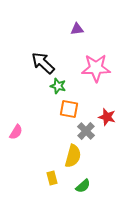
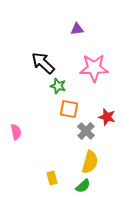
pink star: moved 2 px left
pink semicircle: rotated 42 degrees counterclockwise
yellow semicircle: moved 17 px right, 6 px down
